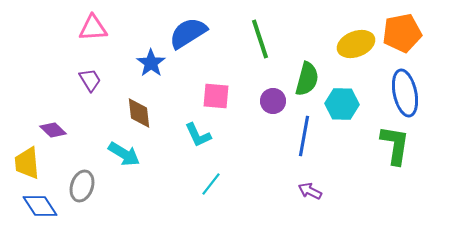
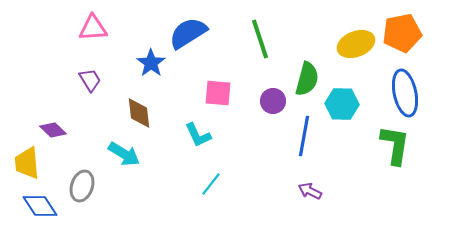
pink square: moved 2 px right, 3 px up
